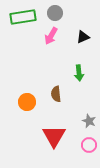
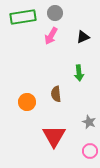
gray star: moved 1 px down
pink circle: moved 1 px right, 6 px down
